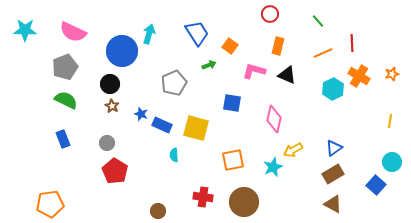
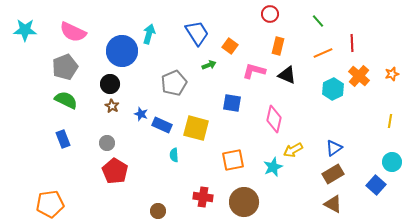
orange cross at (359, 76): rotated 10 degrees clockwise
